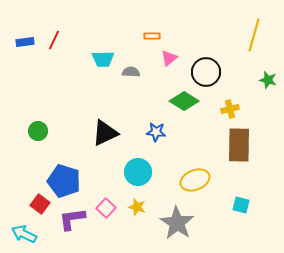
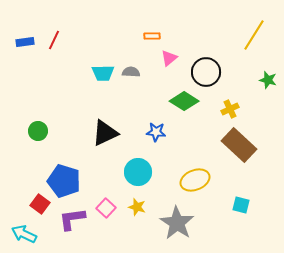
yellow line: rotated 16 degrees clockwise
cyan trapezoid: moved 14 px down
yellow cross: rotated 12 degrees counterclockwise
brown rectangle: rotated 48 degrees counterclockwise
